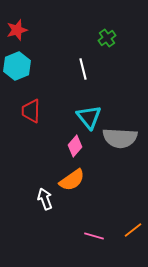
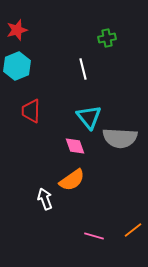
green cross: rotated 24 degrees clockwise
pink diamond: rotated 60 degrees counterclockwise
